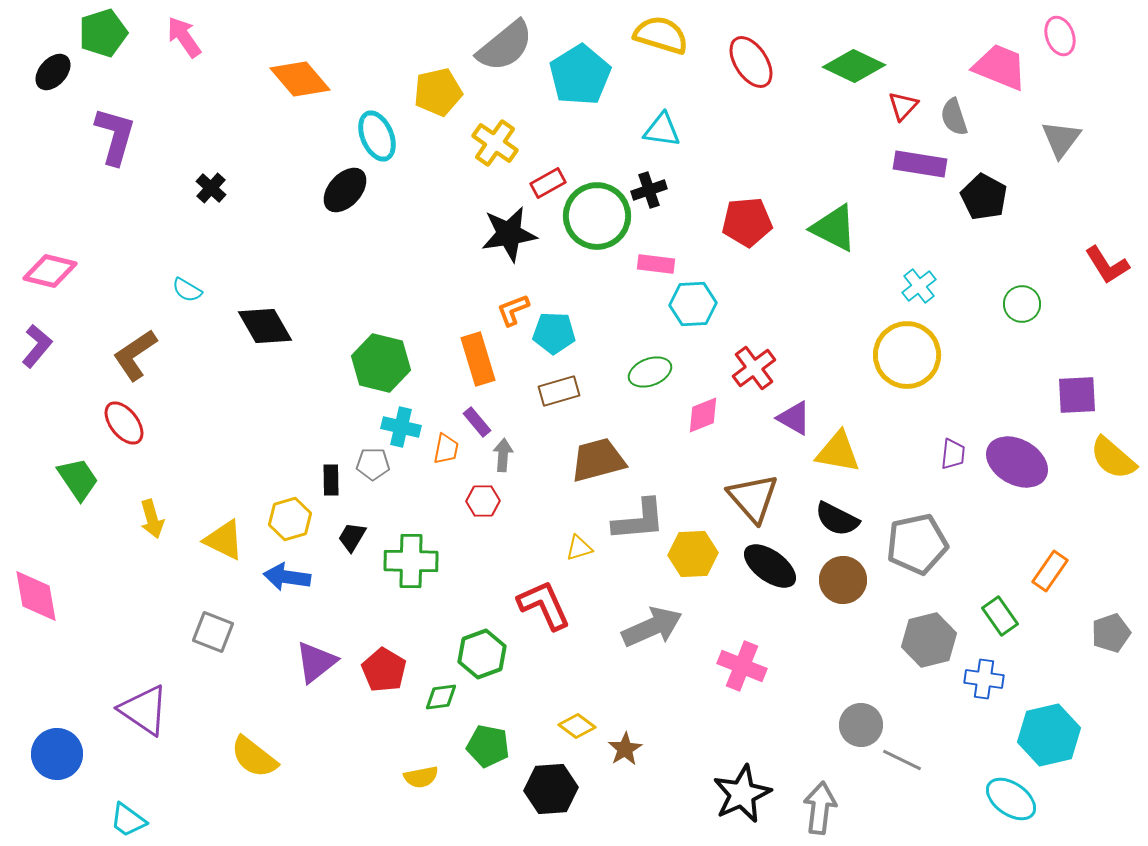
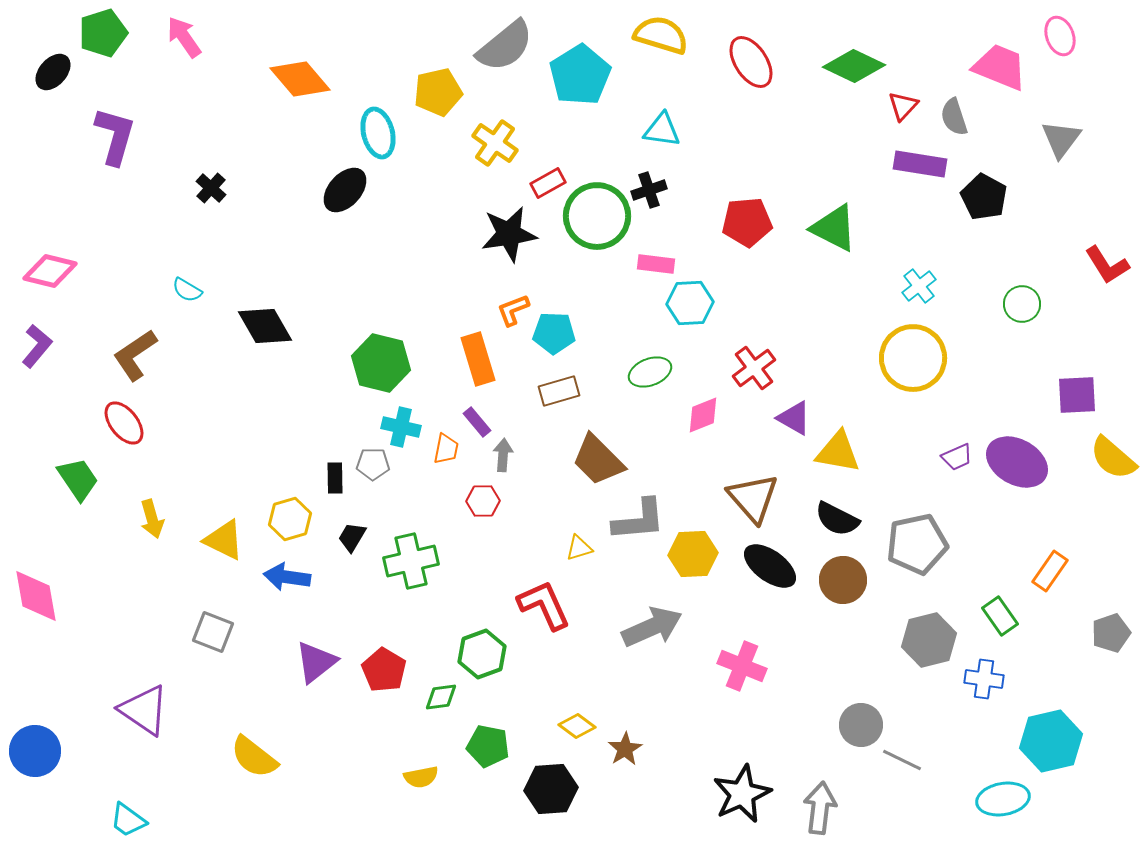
cyan ellipse at (377, 136): moved 1 px right, 3 px up; rotated 9 degrees clockwise
cyan hexagon at (693, 304): moved 3 px left, 1 px up
yellow circle at (907, 355): moved 6 px right, 3 px down
purple trapezoid at (953, 454): moved 4 px right, 3 px down; rotated 60 degrees clockwise
brown trapezoid at (598, 460): rotated 120 degrees counterclockwise
black rectangle at (331, 480): moved 4 px right, 2 px up
green cross at (411, 561): rotated 14 degrees counterclockwise
cyan hexagon at (1049, 735): moved 2 px right, 6 px down
blue circle at (57, 754): moved 22 px left, 3 px up
cyan ellipse at (1011, 799): moved 8 px left; rotated 45 degrees counterclockwise
